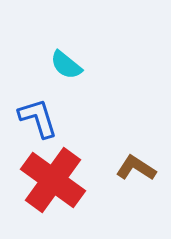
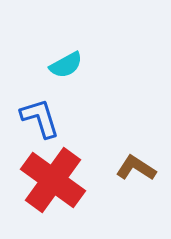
cyan semicircle: rotated 68 degrees counterclockwise
blue L-shape: moved 2 px right
